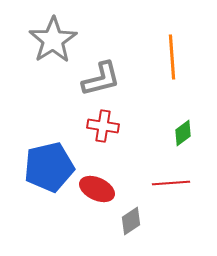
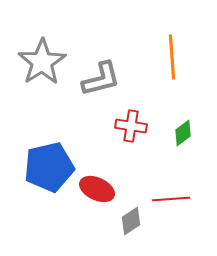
gray star: moved 11 px left, 22 px down
red cross: moved 28 px right
red line: moved 16 px down
